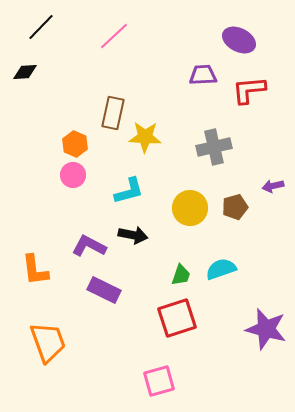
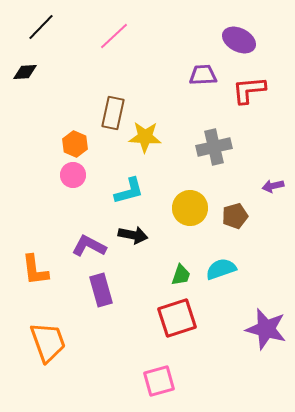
brown pentagon: moved 9 px down
purple rectangle: moved 3 px left; rotated 48 degrees clockwise
